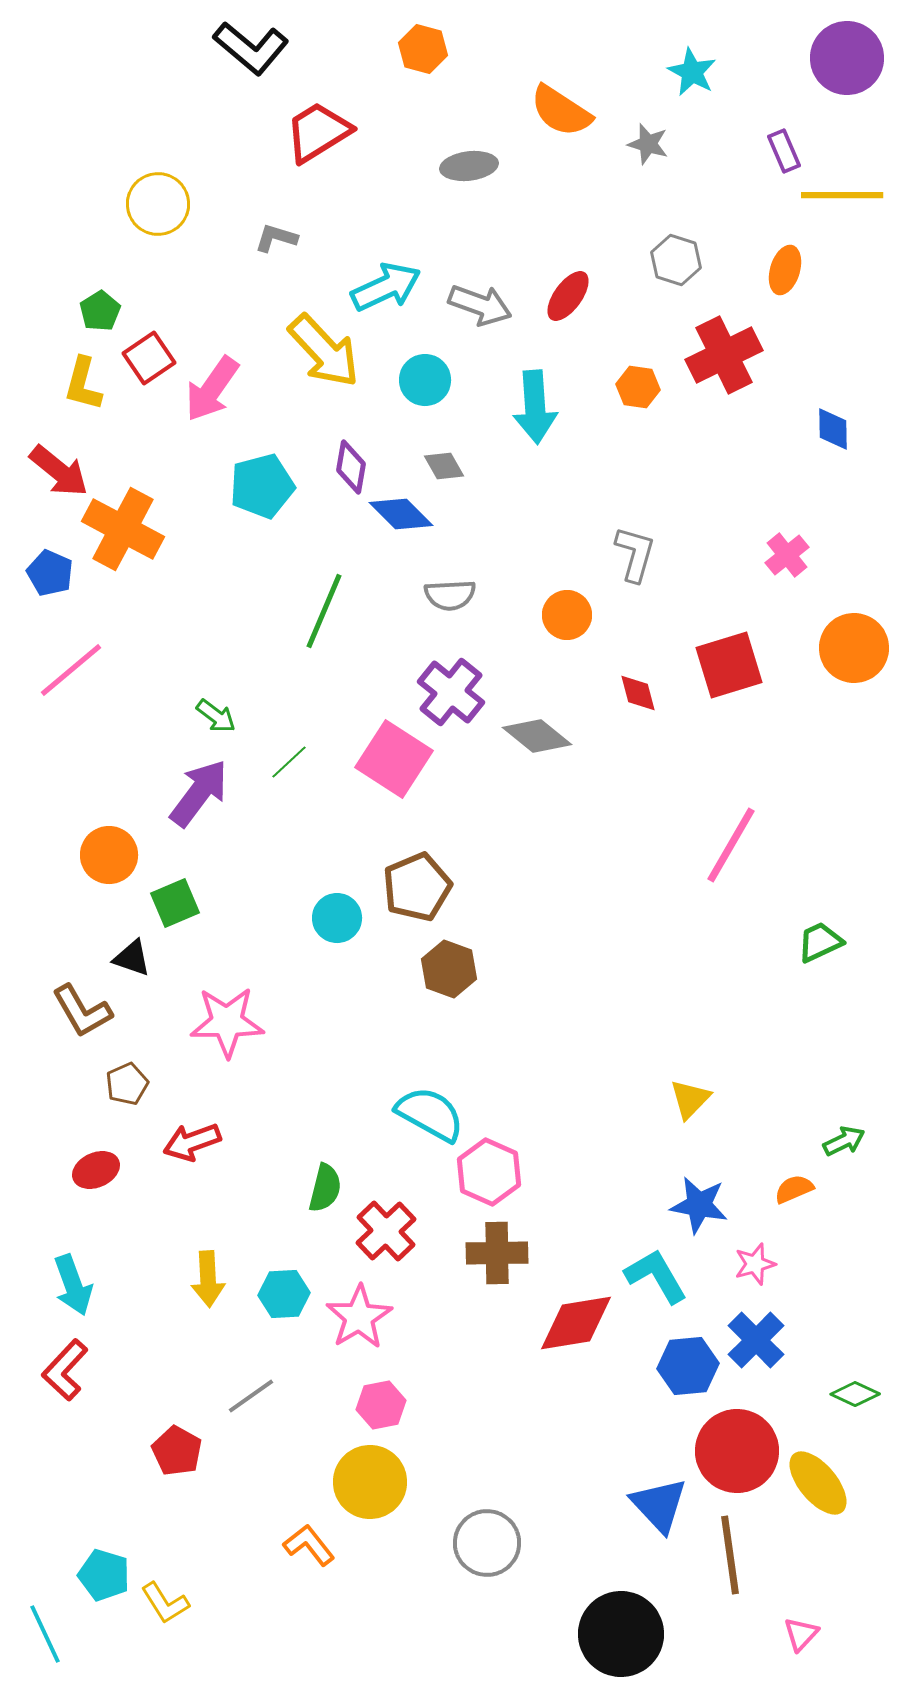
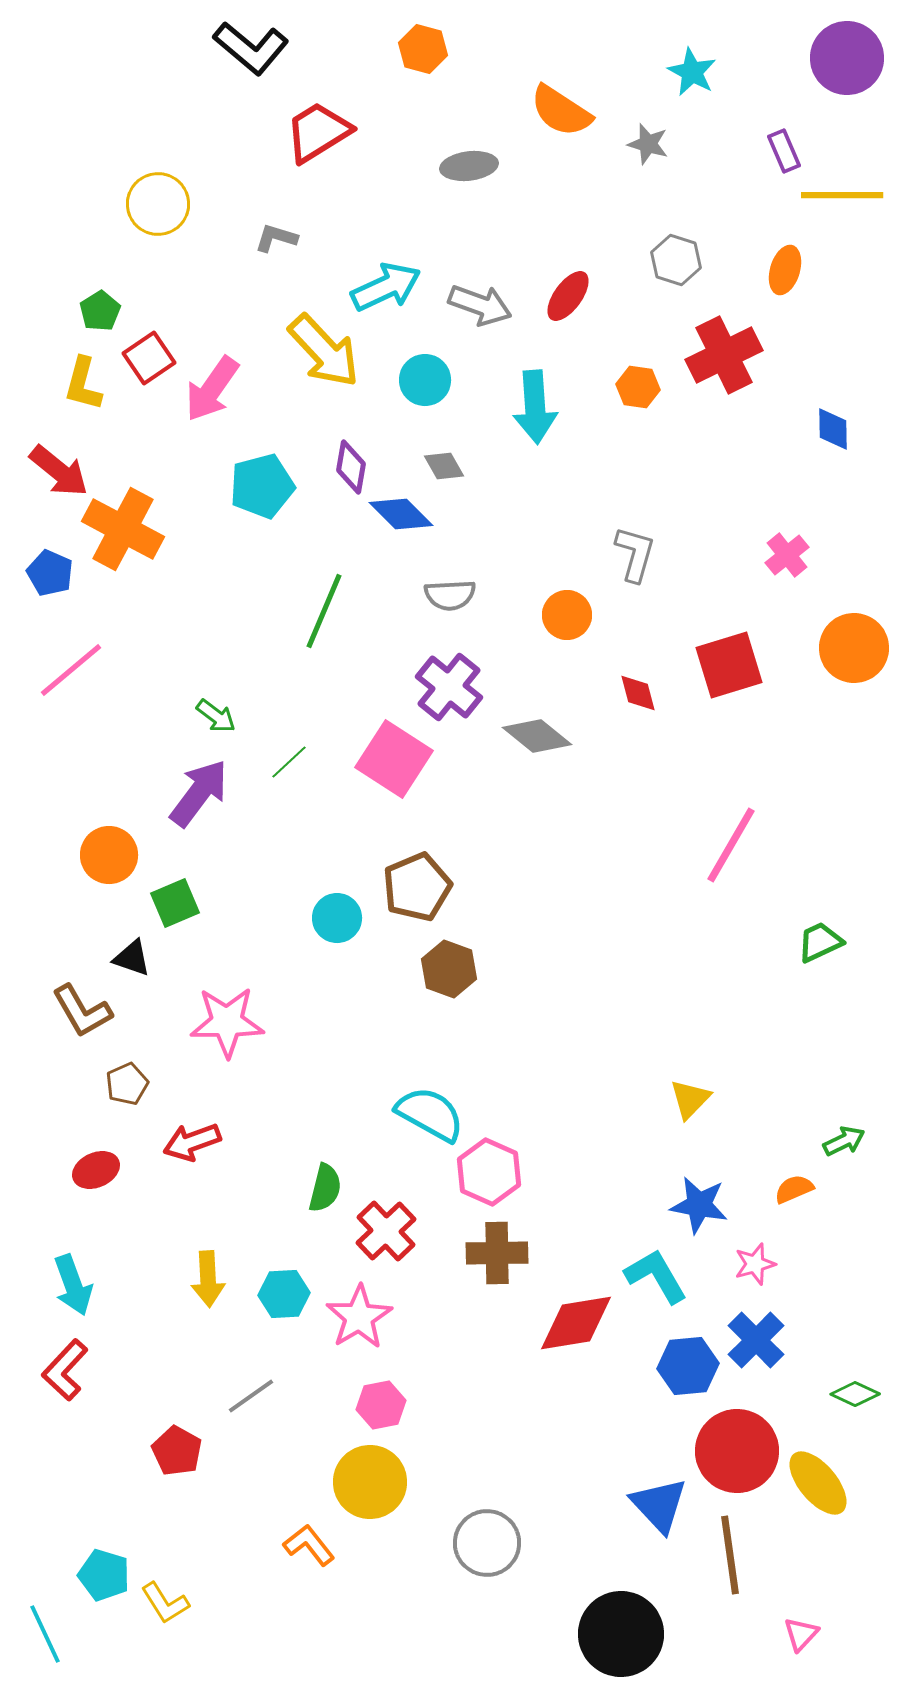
purple cross at (451, 692): moved 2 px left, 5 px up
